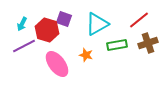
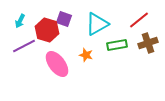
cyan arrow: moved 2 px left, 3 px up
